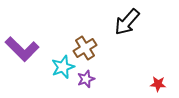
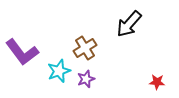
black arrow: moved 2 px right, 2 px down
purple L-shape: moved 3 px down; rotated 8 degrees clockwise
cyan star: moved 4 px left, 4 px down
red star: moved 1 px left, 2 px up
